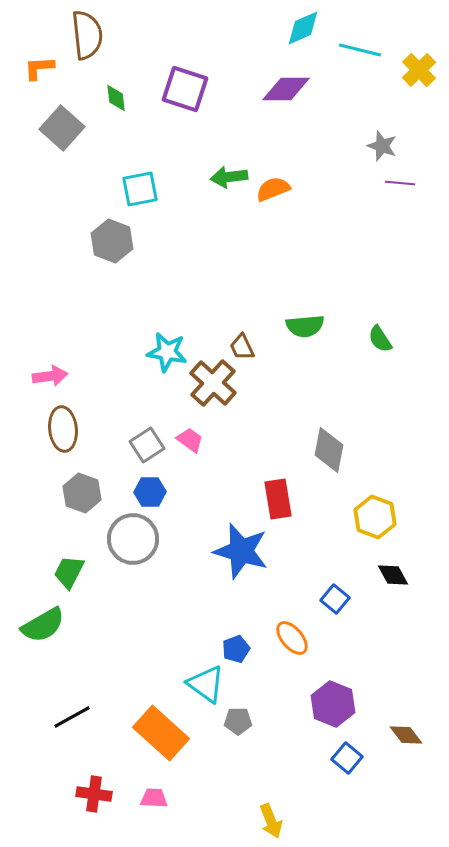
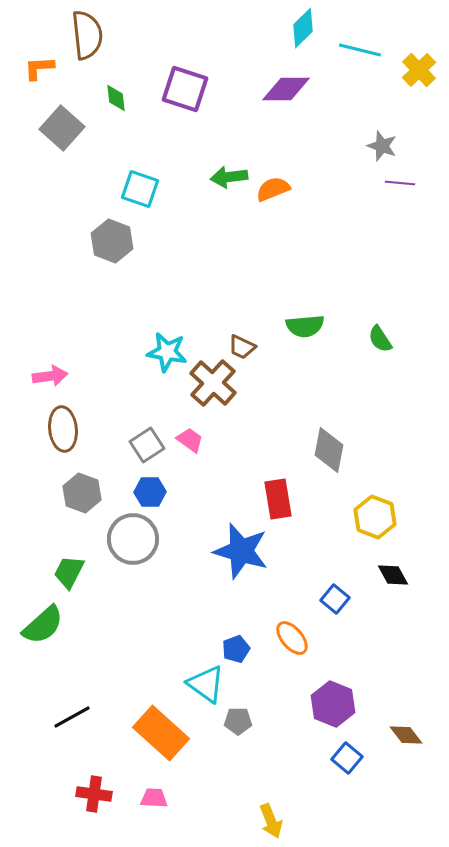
cyan diamond at (303, 28): rotated 21 degrees counterclockwise
cyan square at (140, 189): rotated 30 degrees clockwise
brown trapezoid at (242, 347): rotated 40 degrees counterclockwise
green semicircle at (43, 625): rotated 12 degrees counterclockwise
